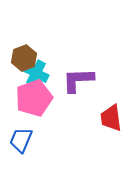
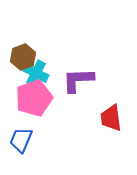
brown hexagon: moved 1 px left, 1 px up
